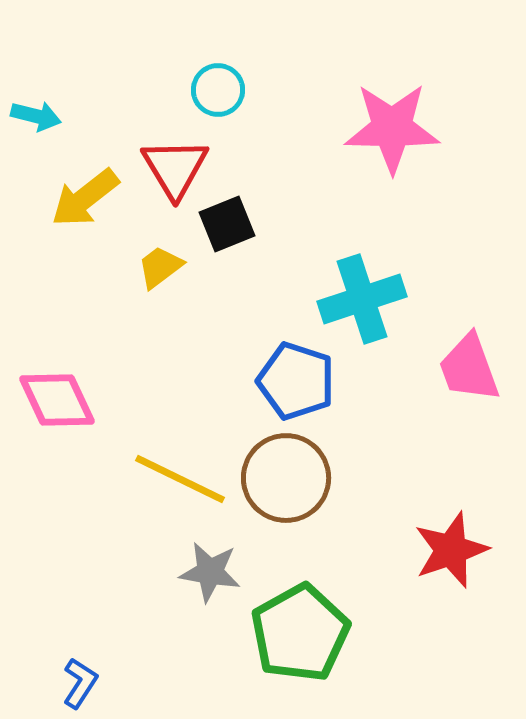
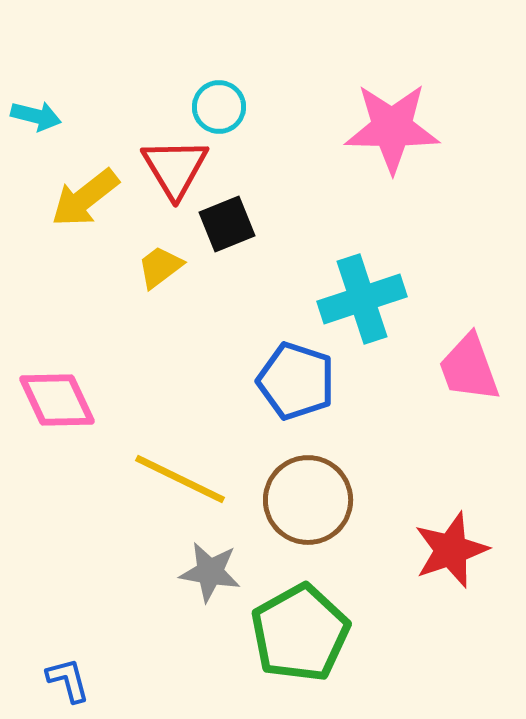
cyan circle: moved 1 px right, 17 px down
brown circle: moved 22 px right, 22 px down
blue L-shape: moved 12 px left, 3 px up; rotated 48 degrees counterclockwise
